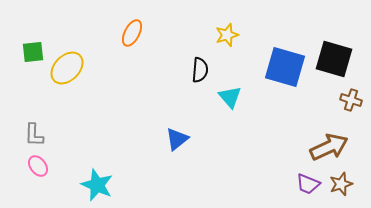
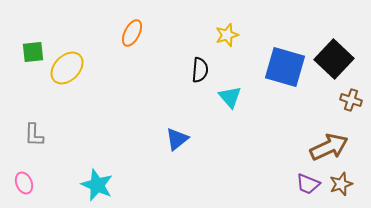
black square: rotated 27 degrees clockwise
pink ellipse: moved 14 px left, 17 px down; rotated 15 degrees clockwise
